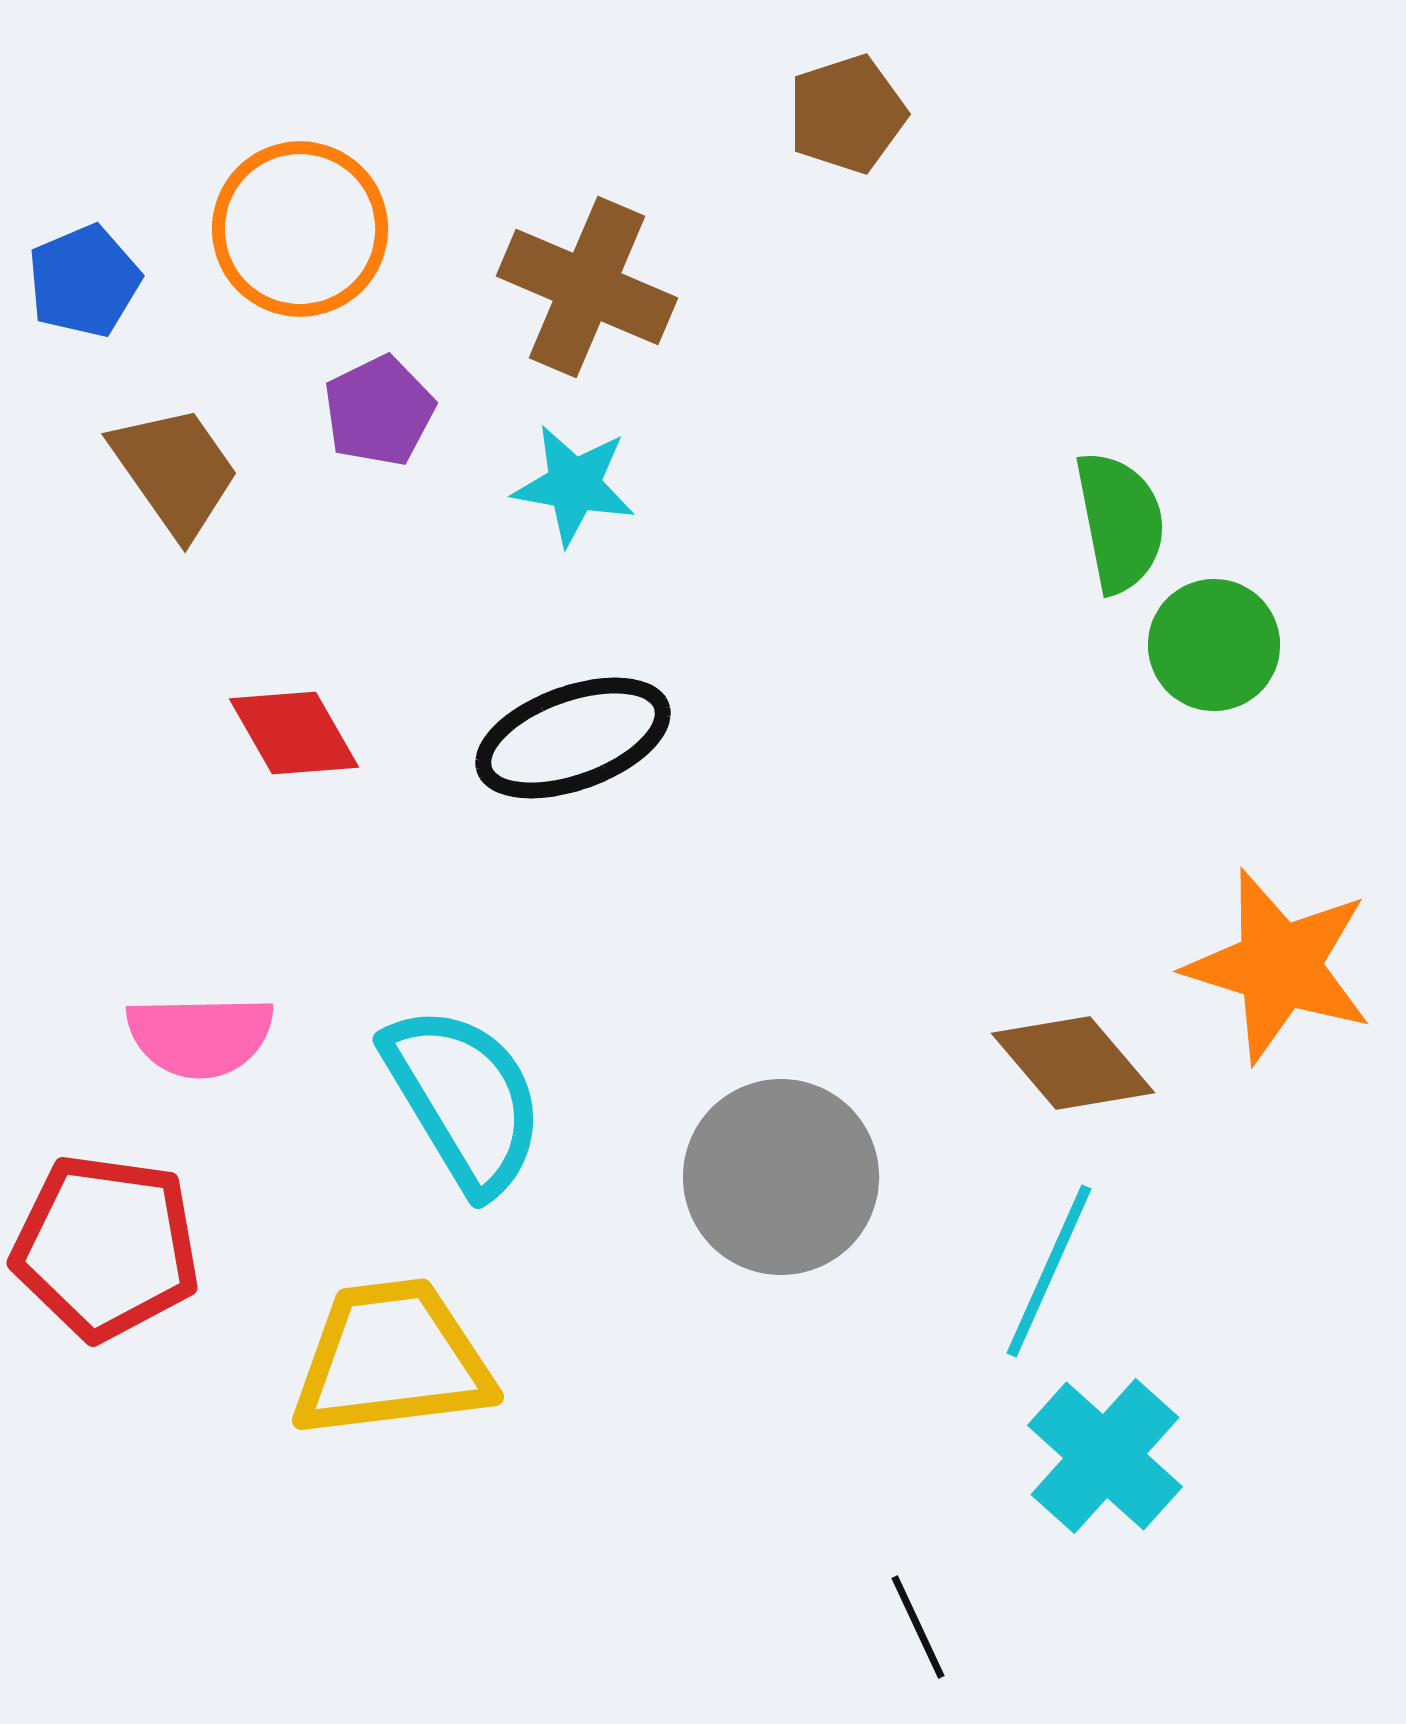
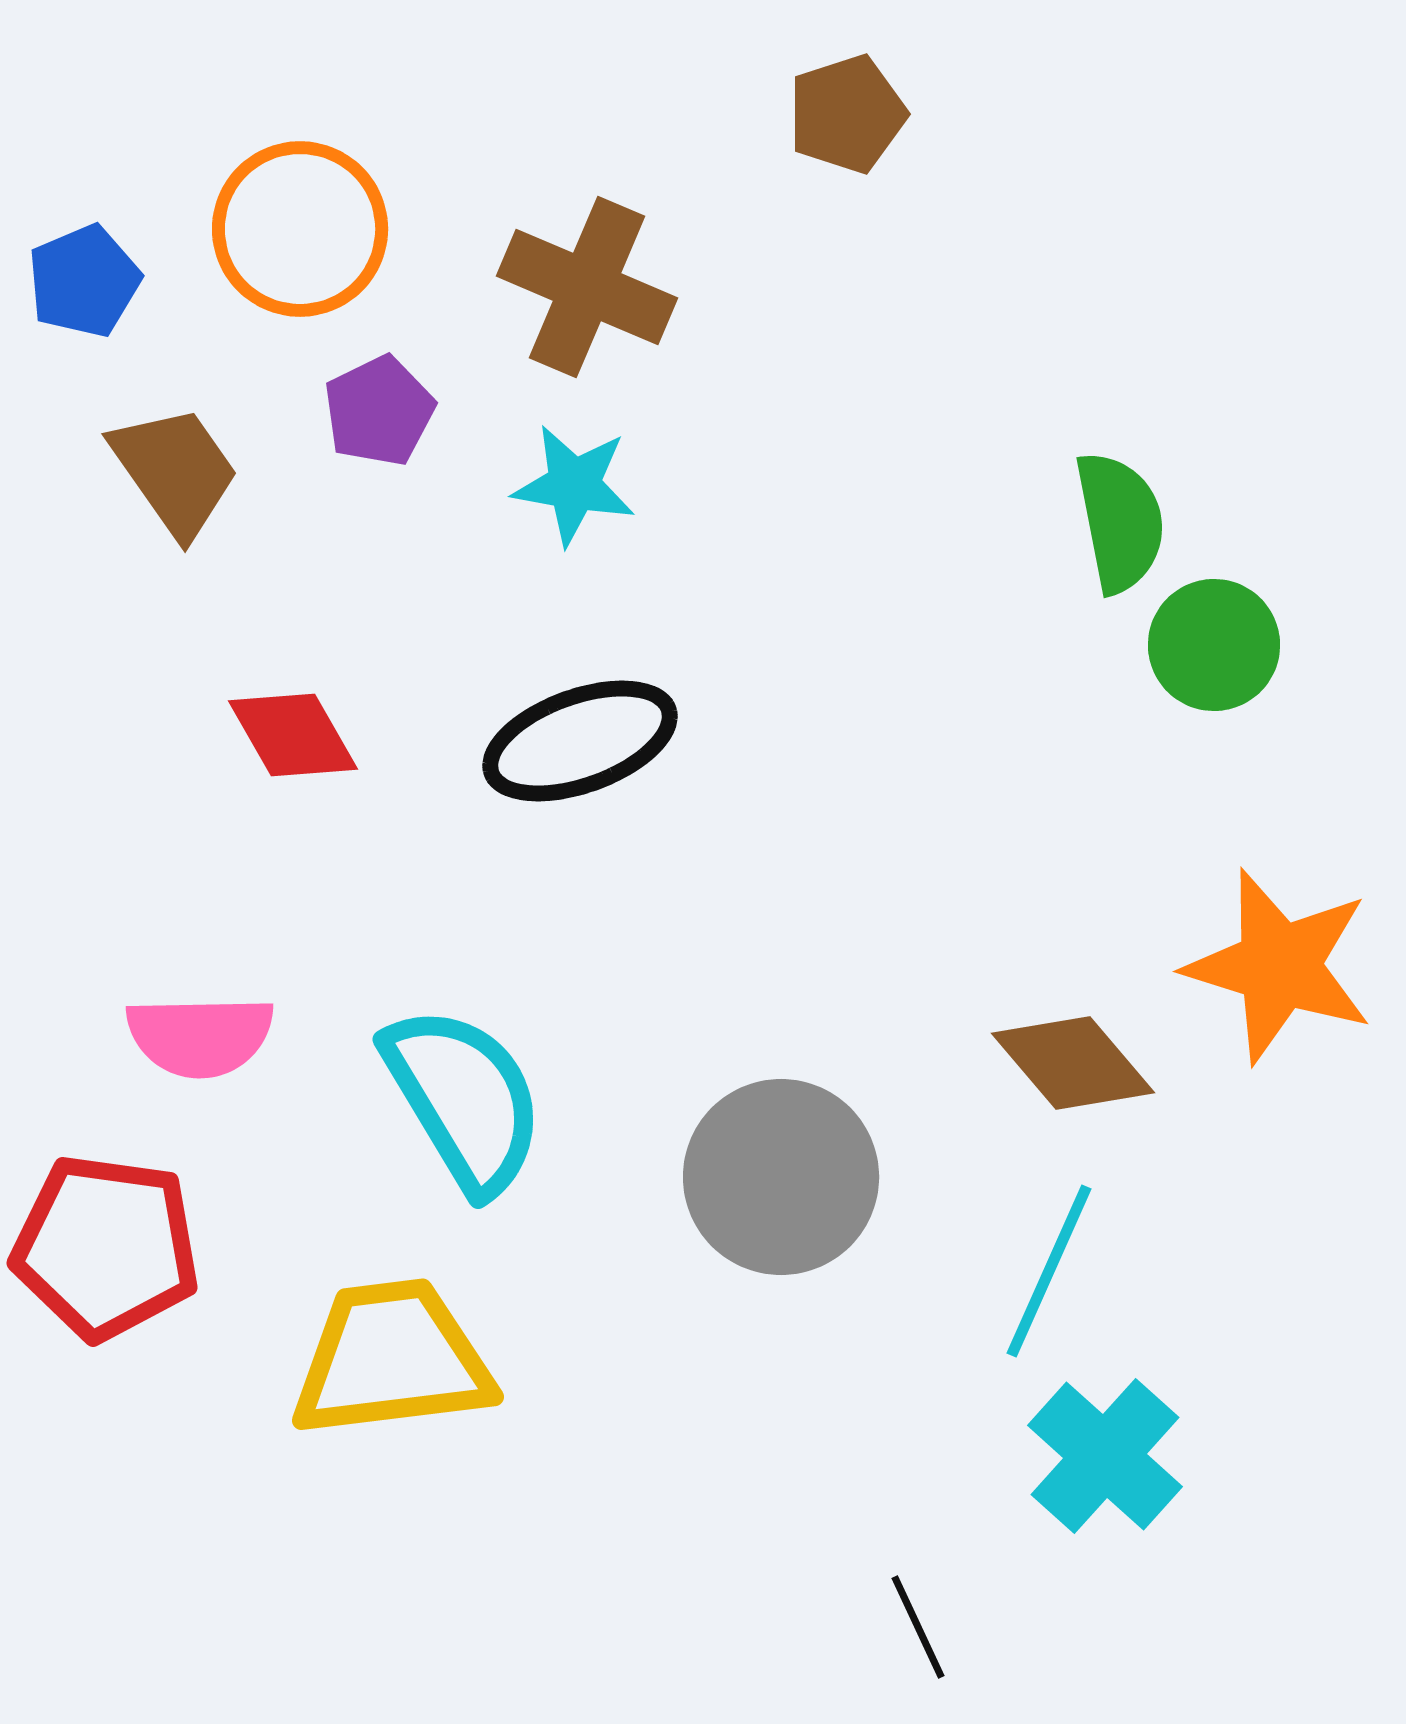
red diamond: moved 1 px left, 2 px down
black ellipse: moved 7 px right, 3 px down
